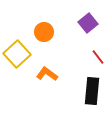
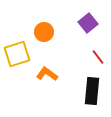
yellow square: rotated 24 degrees clockwise
